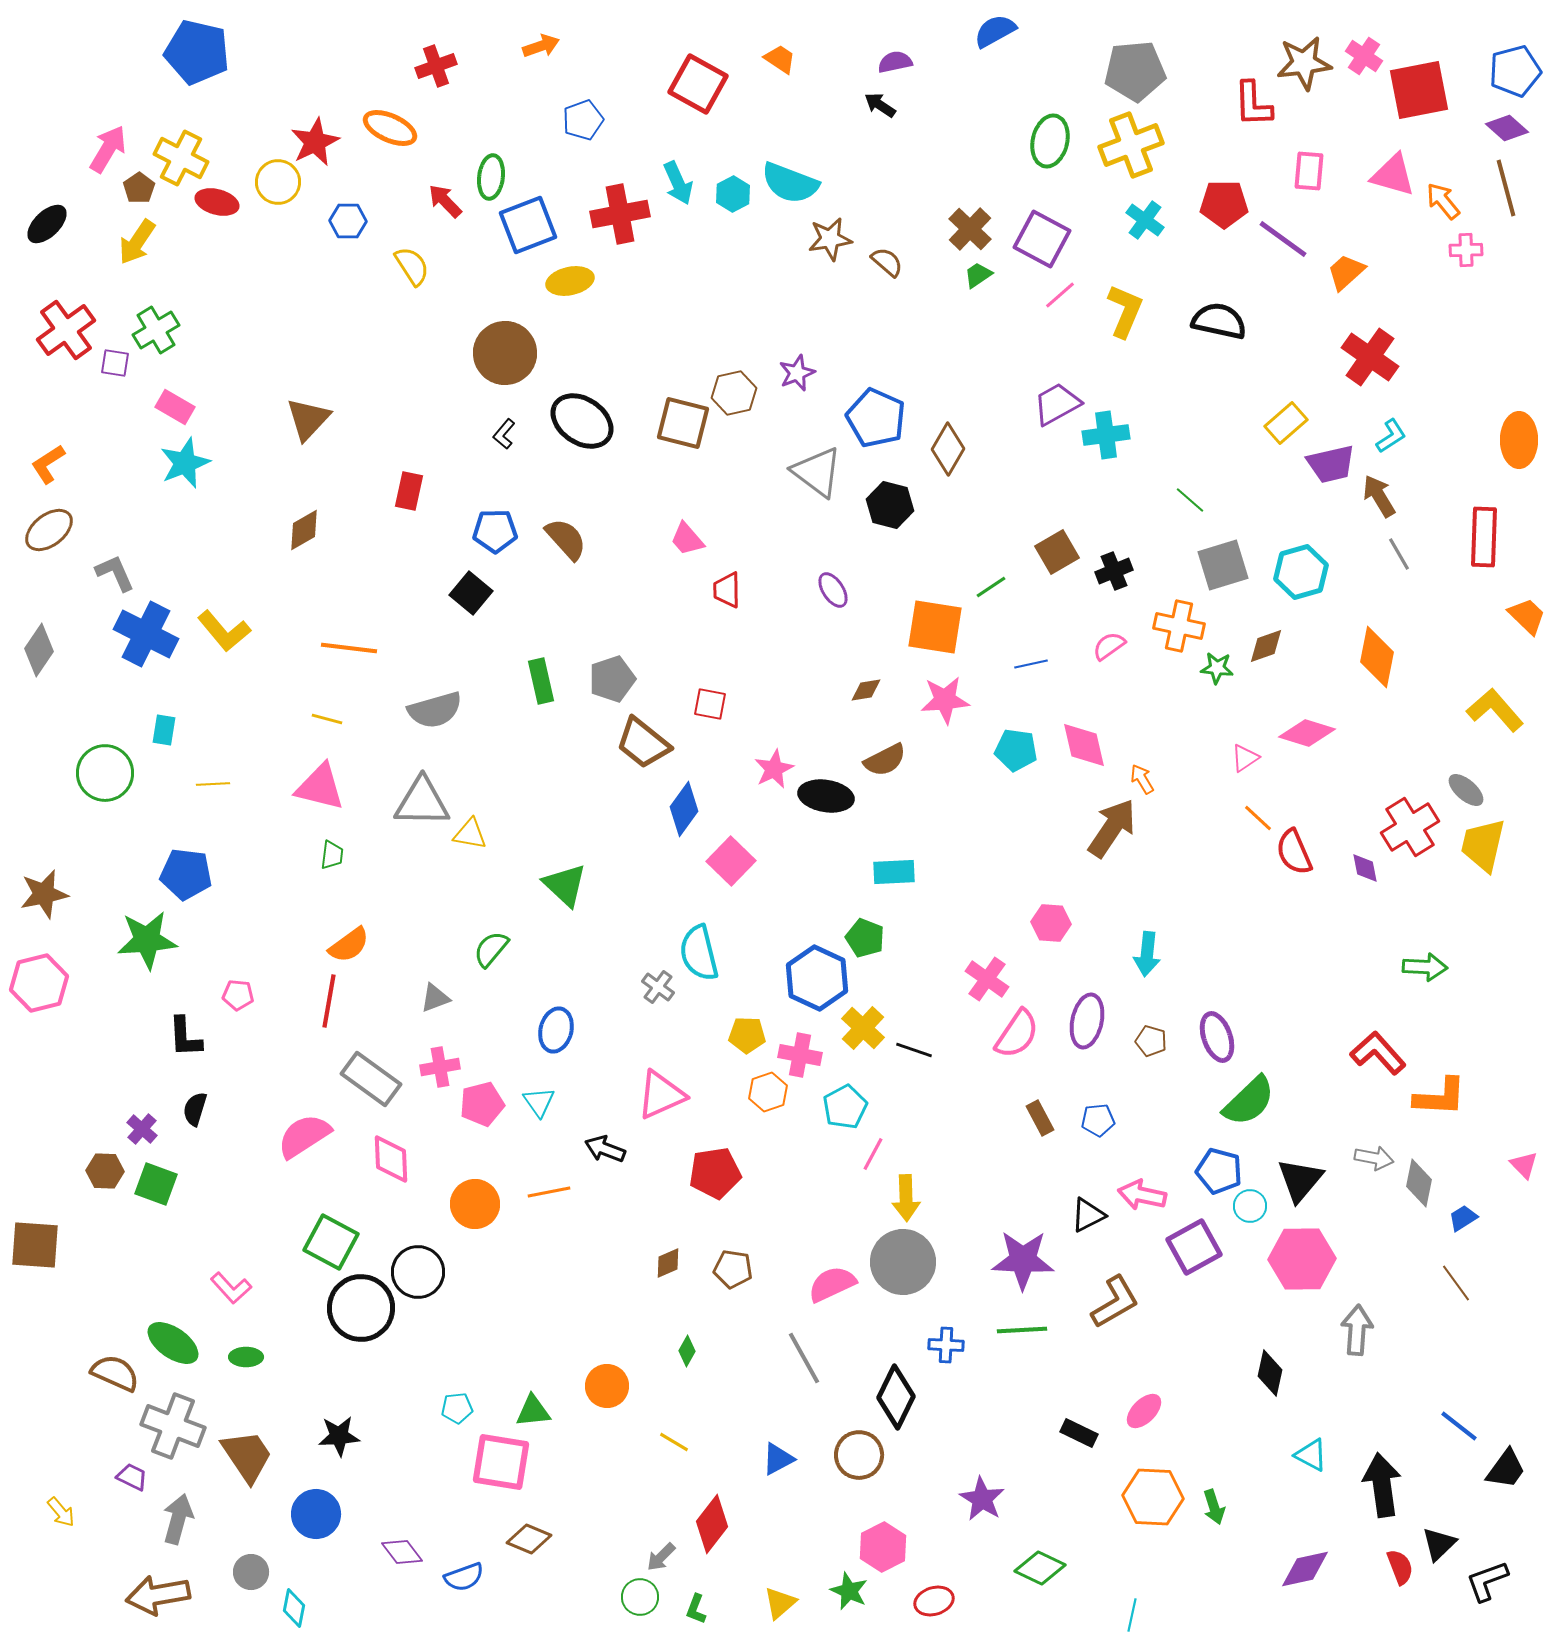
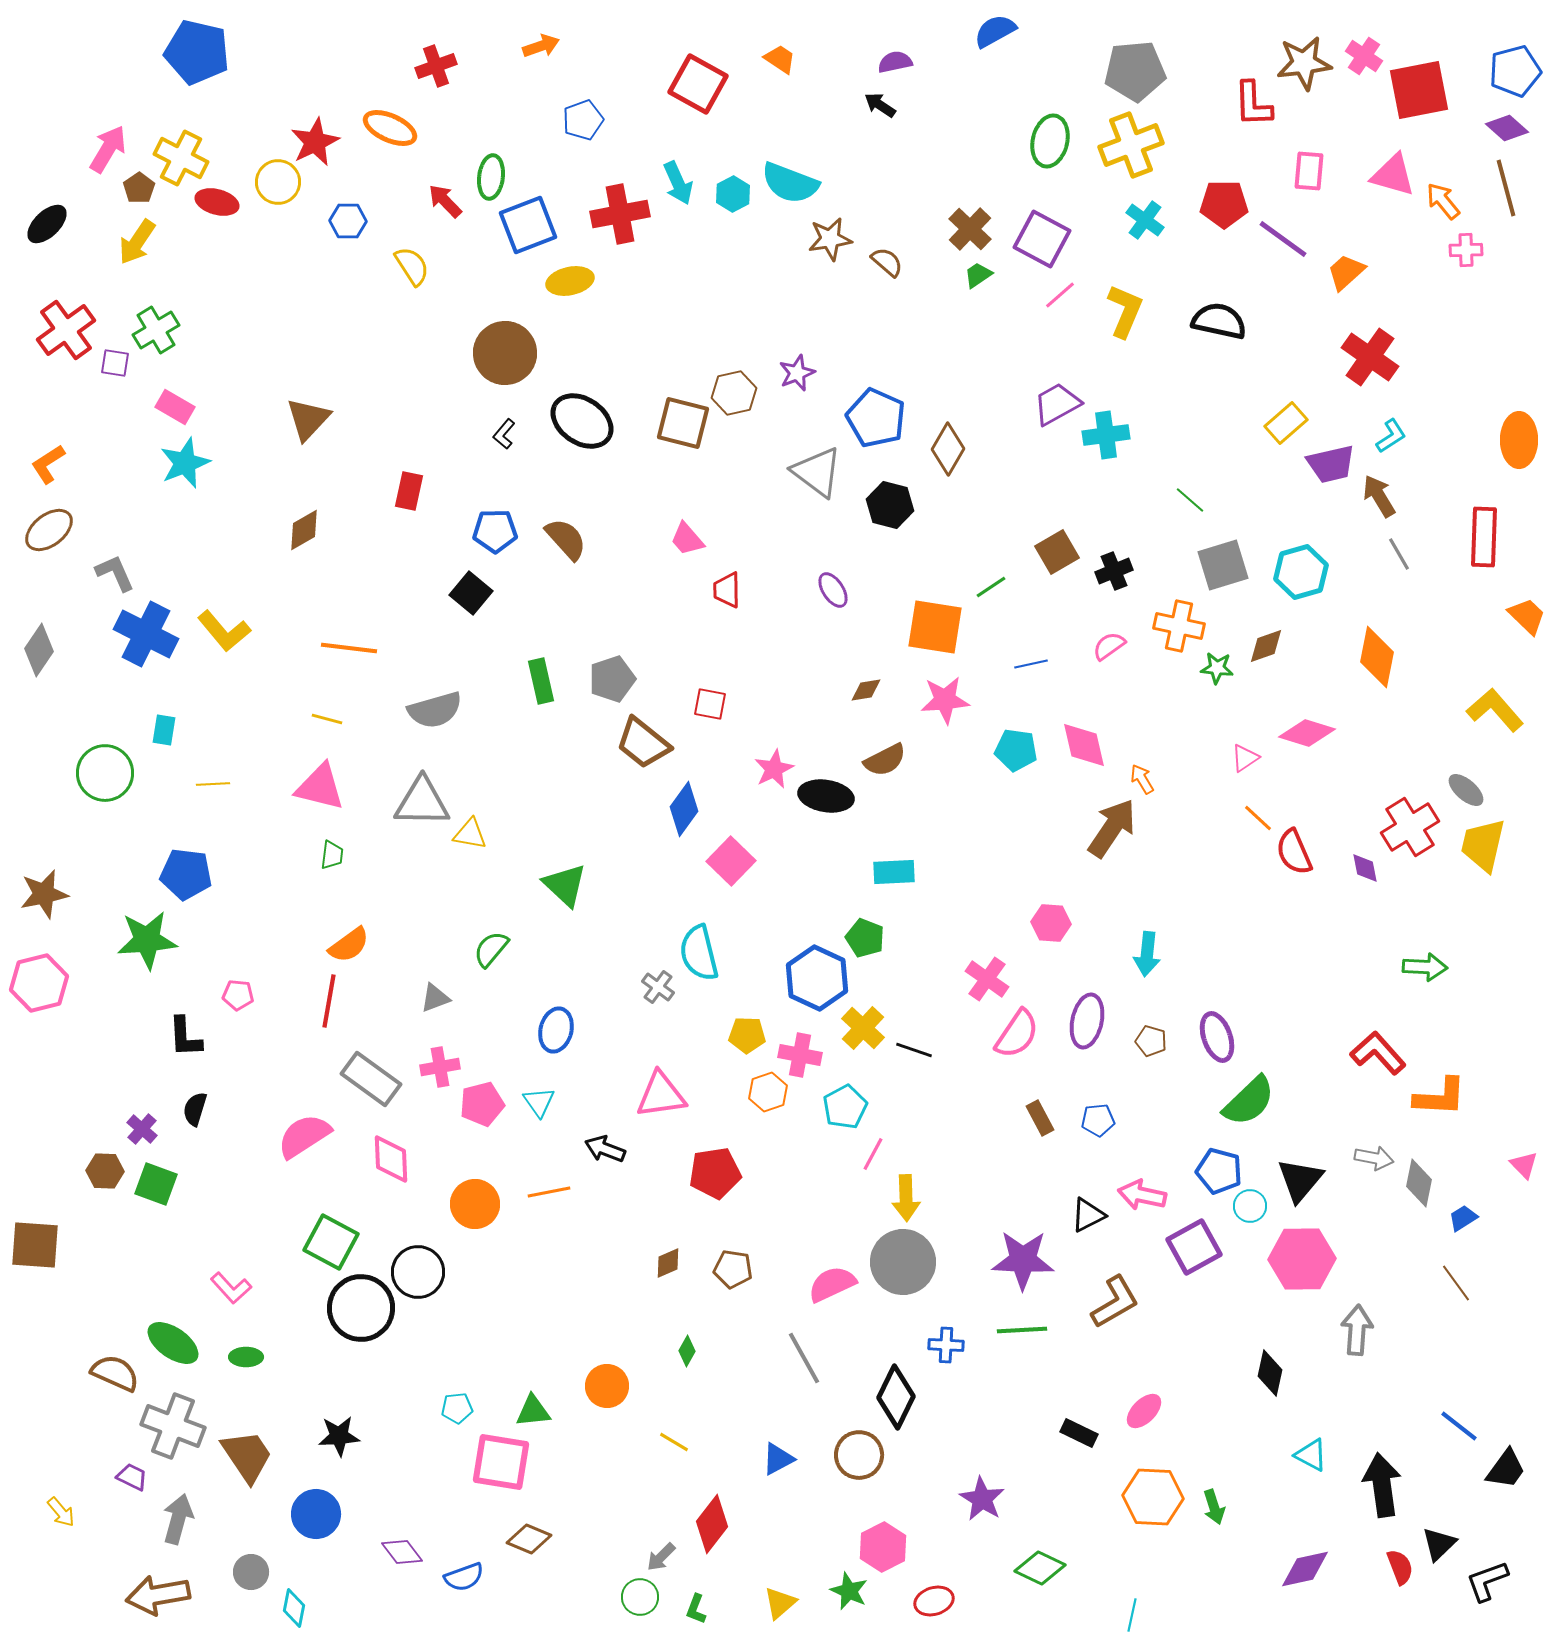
pink triangle at (661, 1095): rotated 16 degrees clockwise
